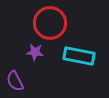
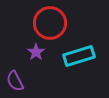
purple star: moved 1 px right; rotated 30 degrees clockwise
cyan rectangle: rotated 28 degrees counterclockwise
